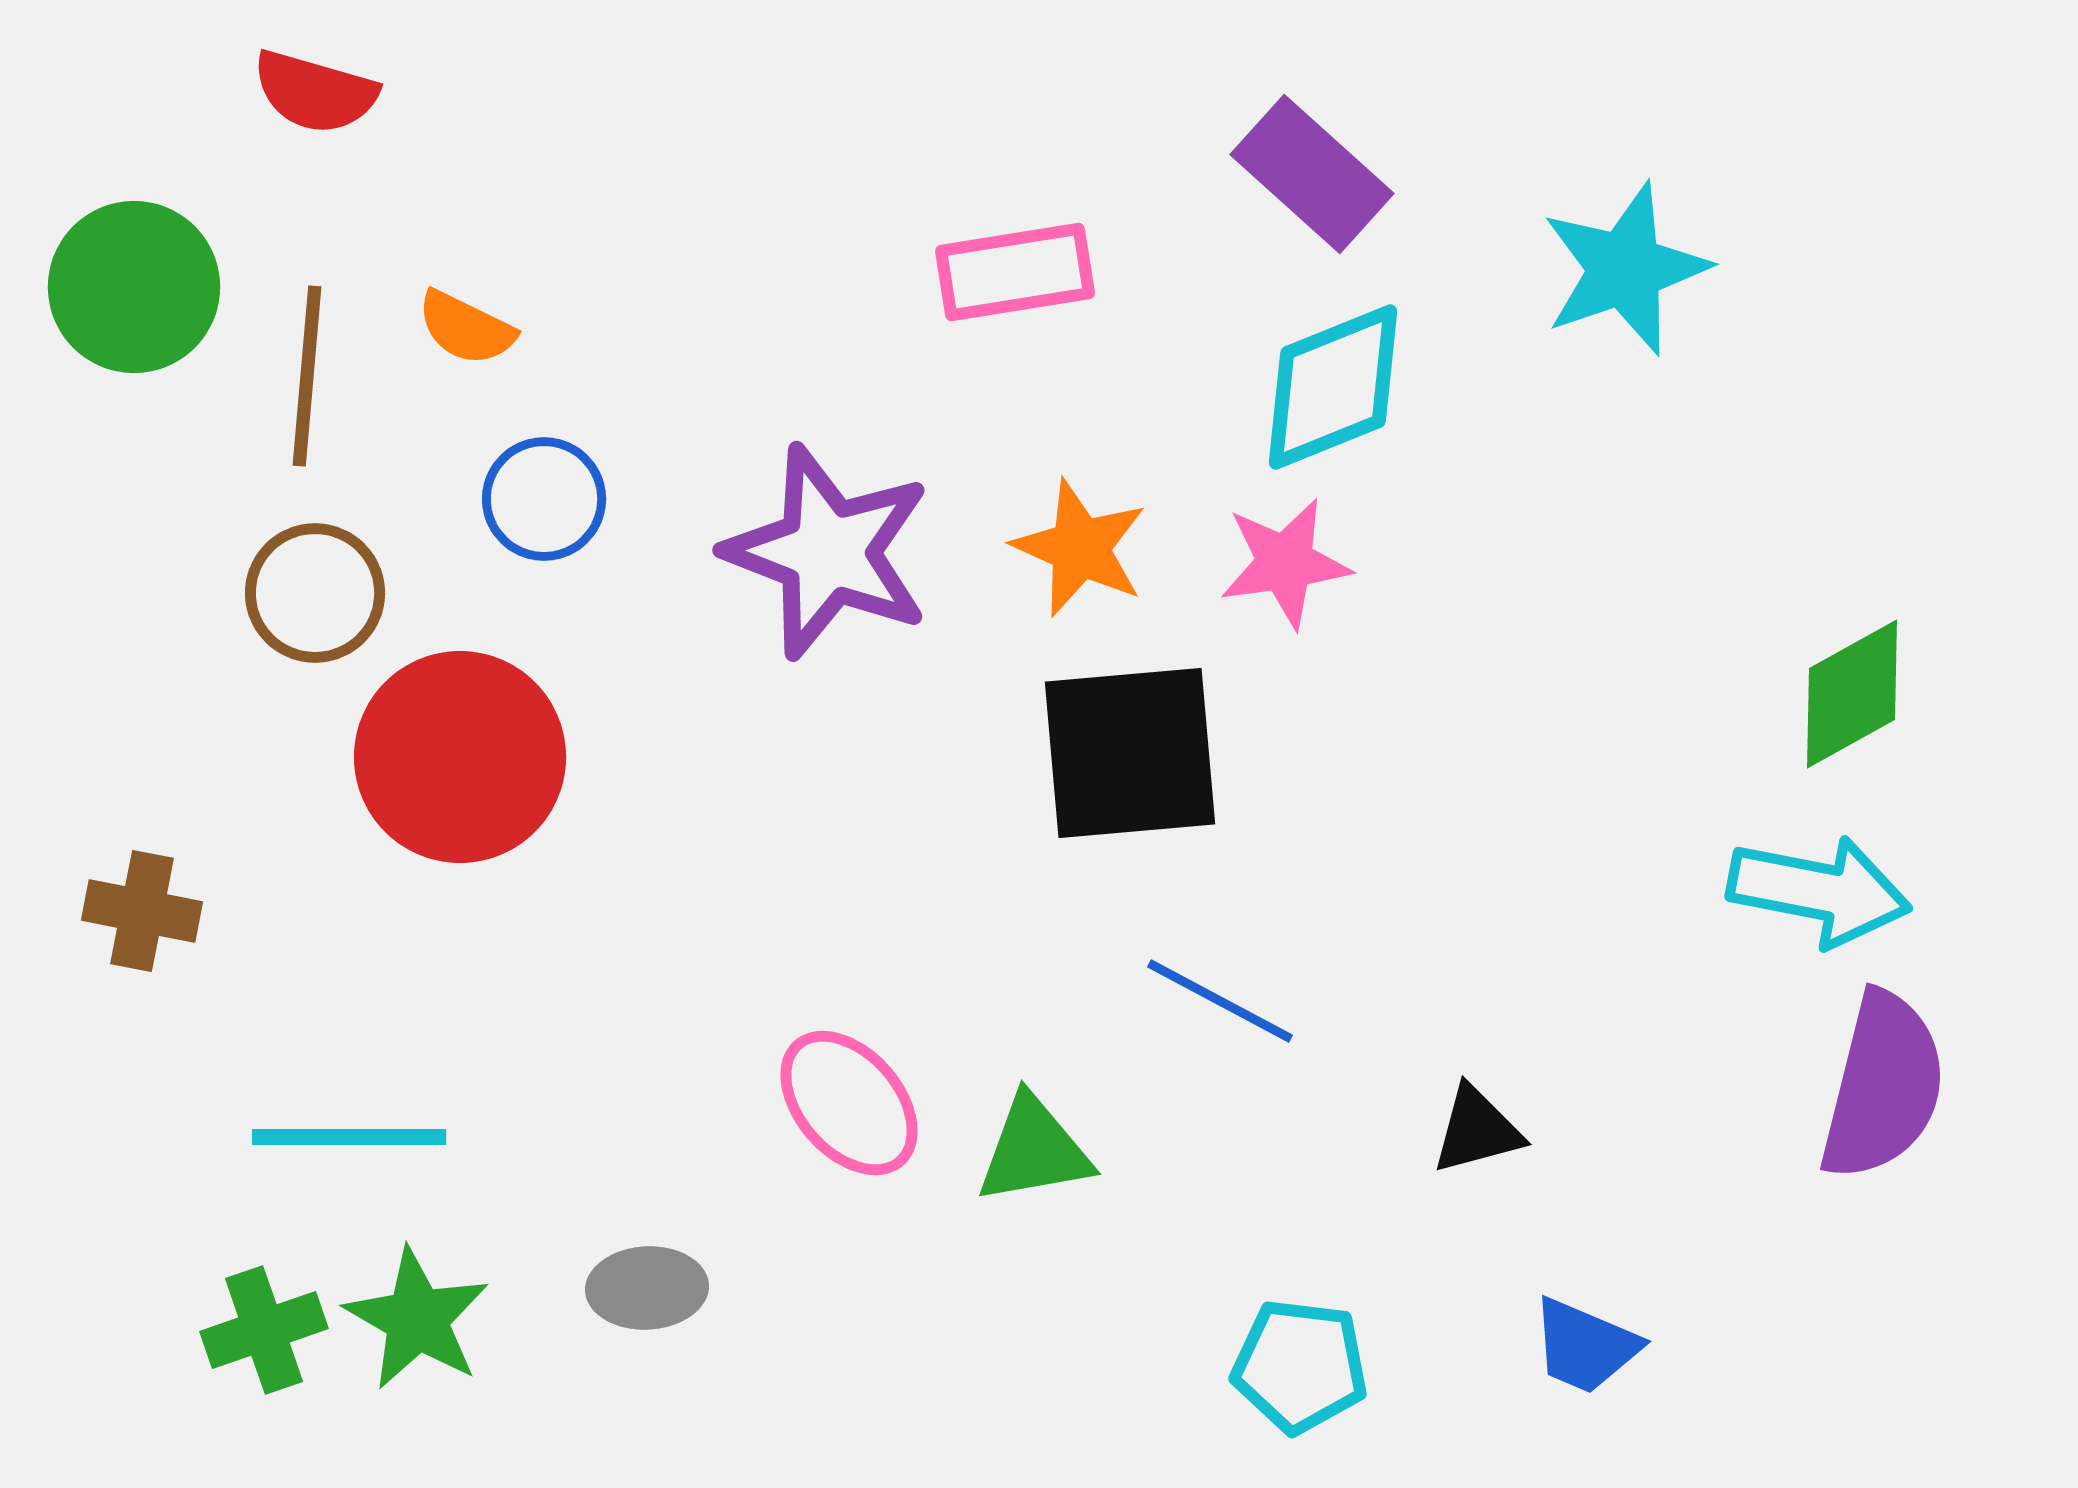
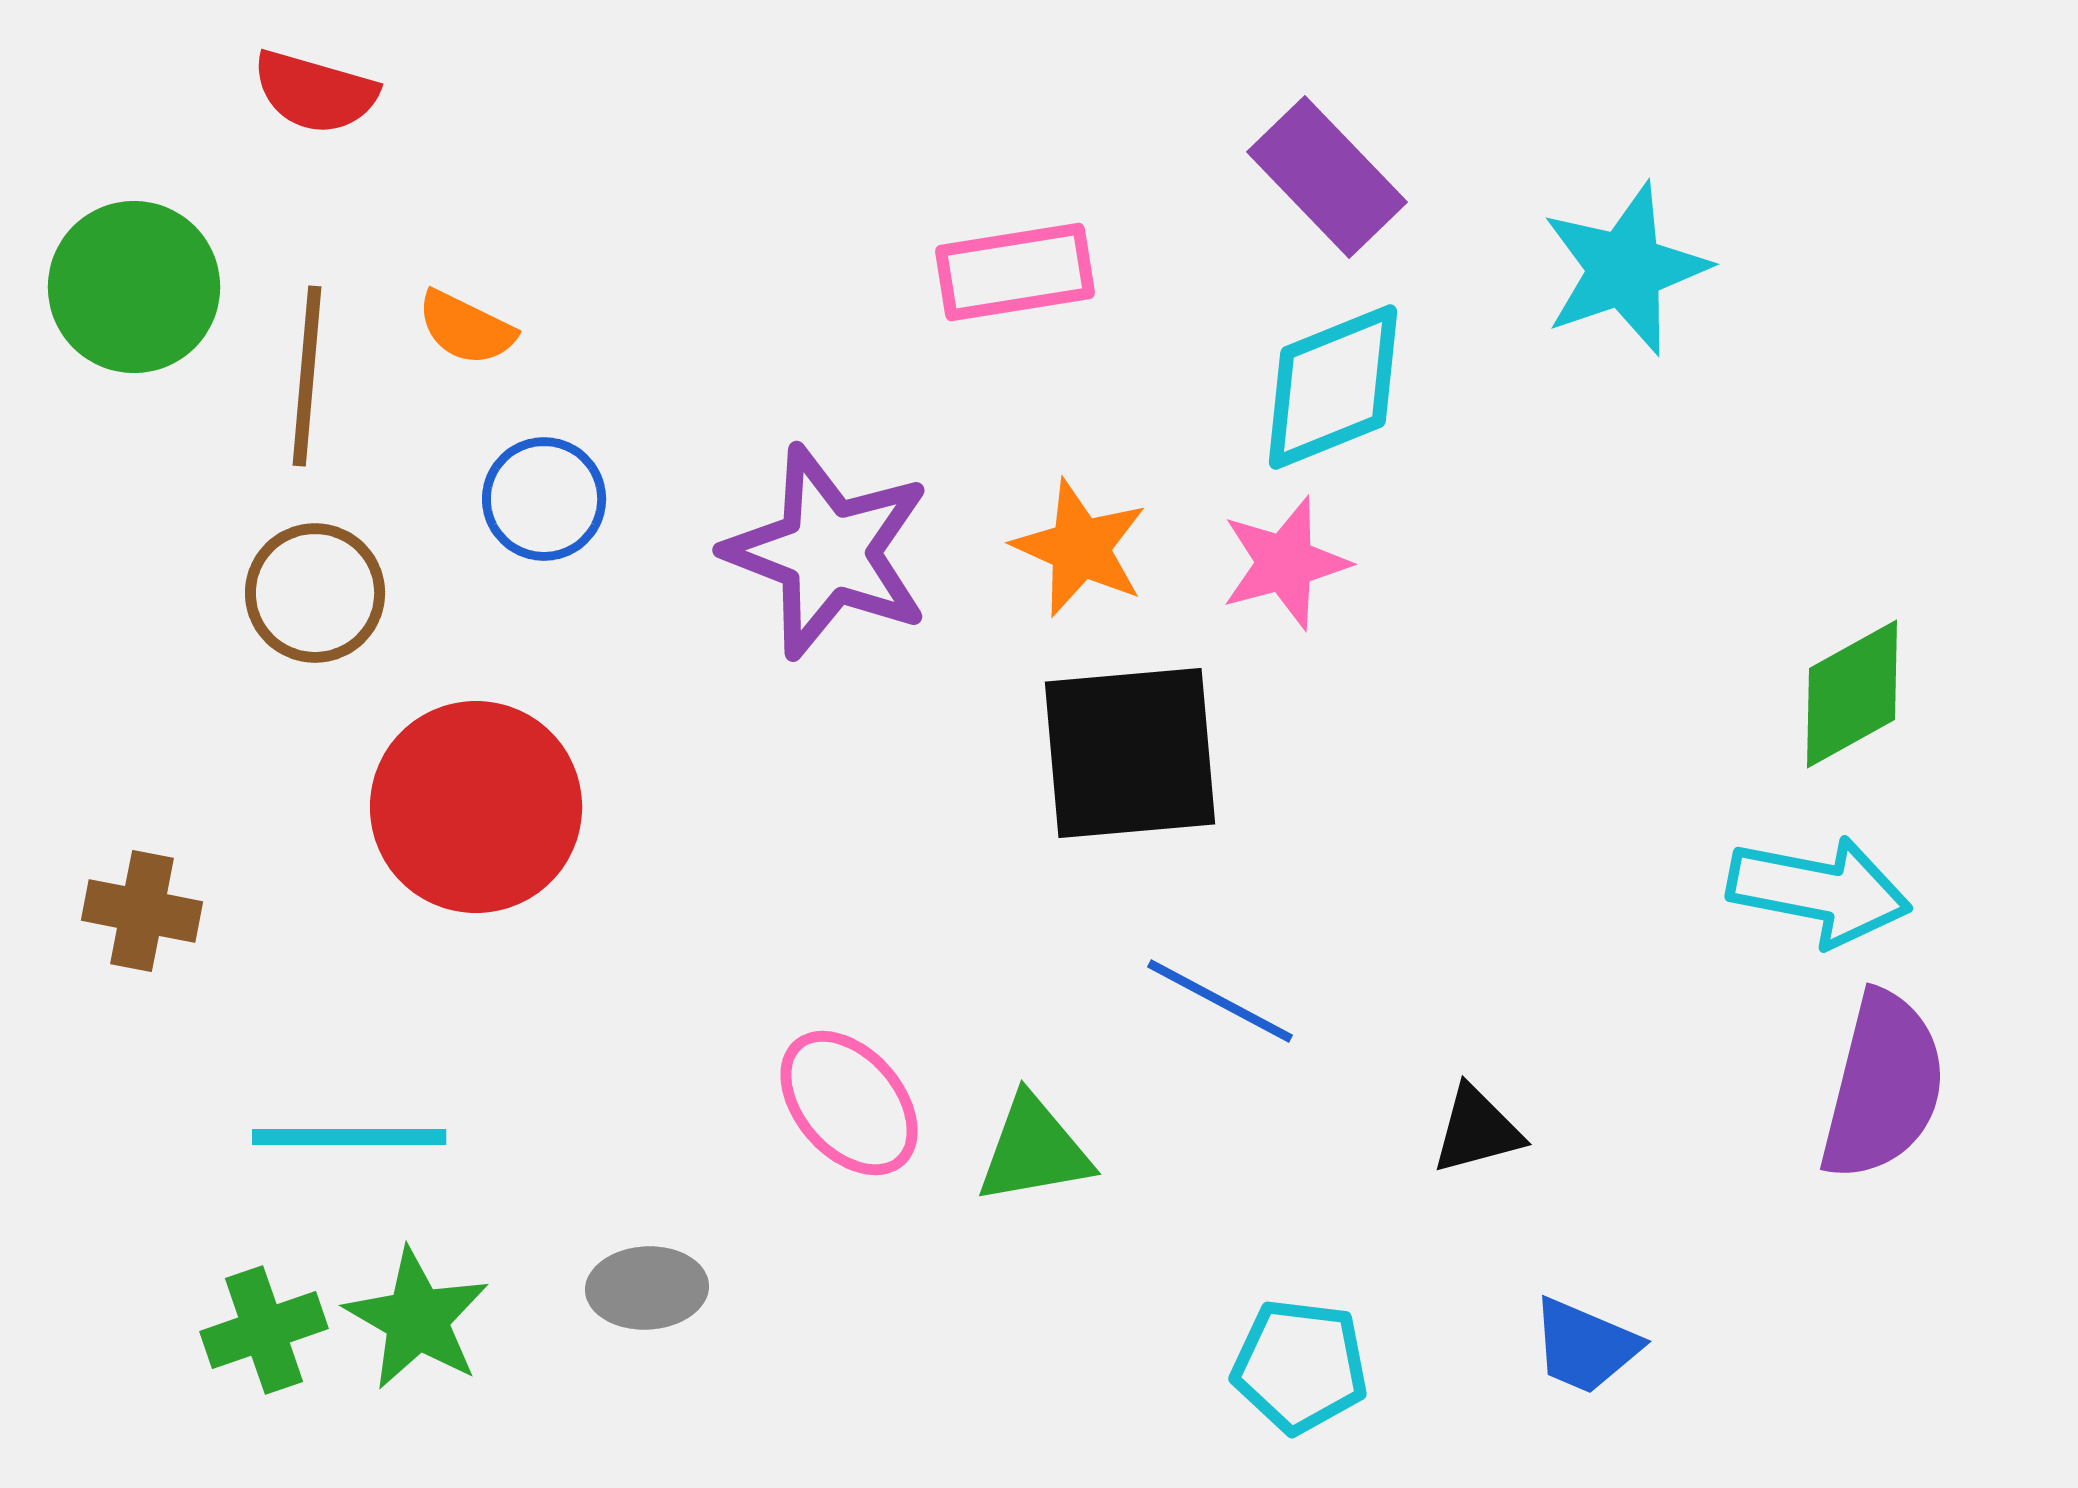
purple rectangle: moved 15 px right, 3 px down; rotated 4 degrees clockwise
pink star: rotated 7 degrees counterclockwise
red circle: moved 16 px right, 50 px down
